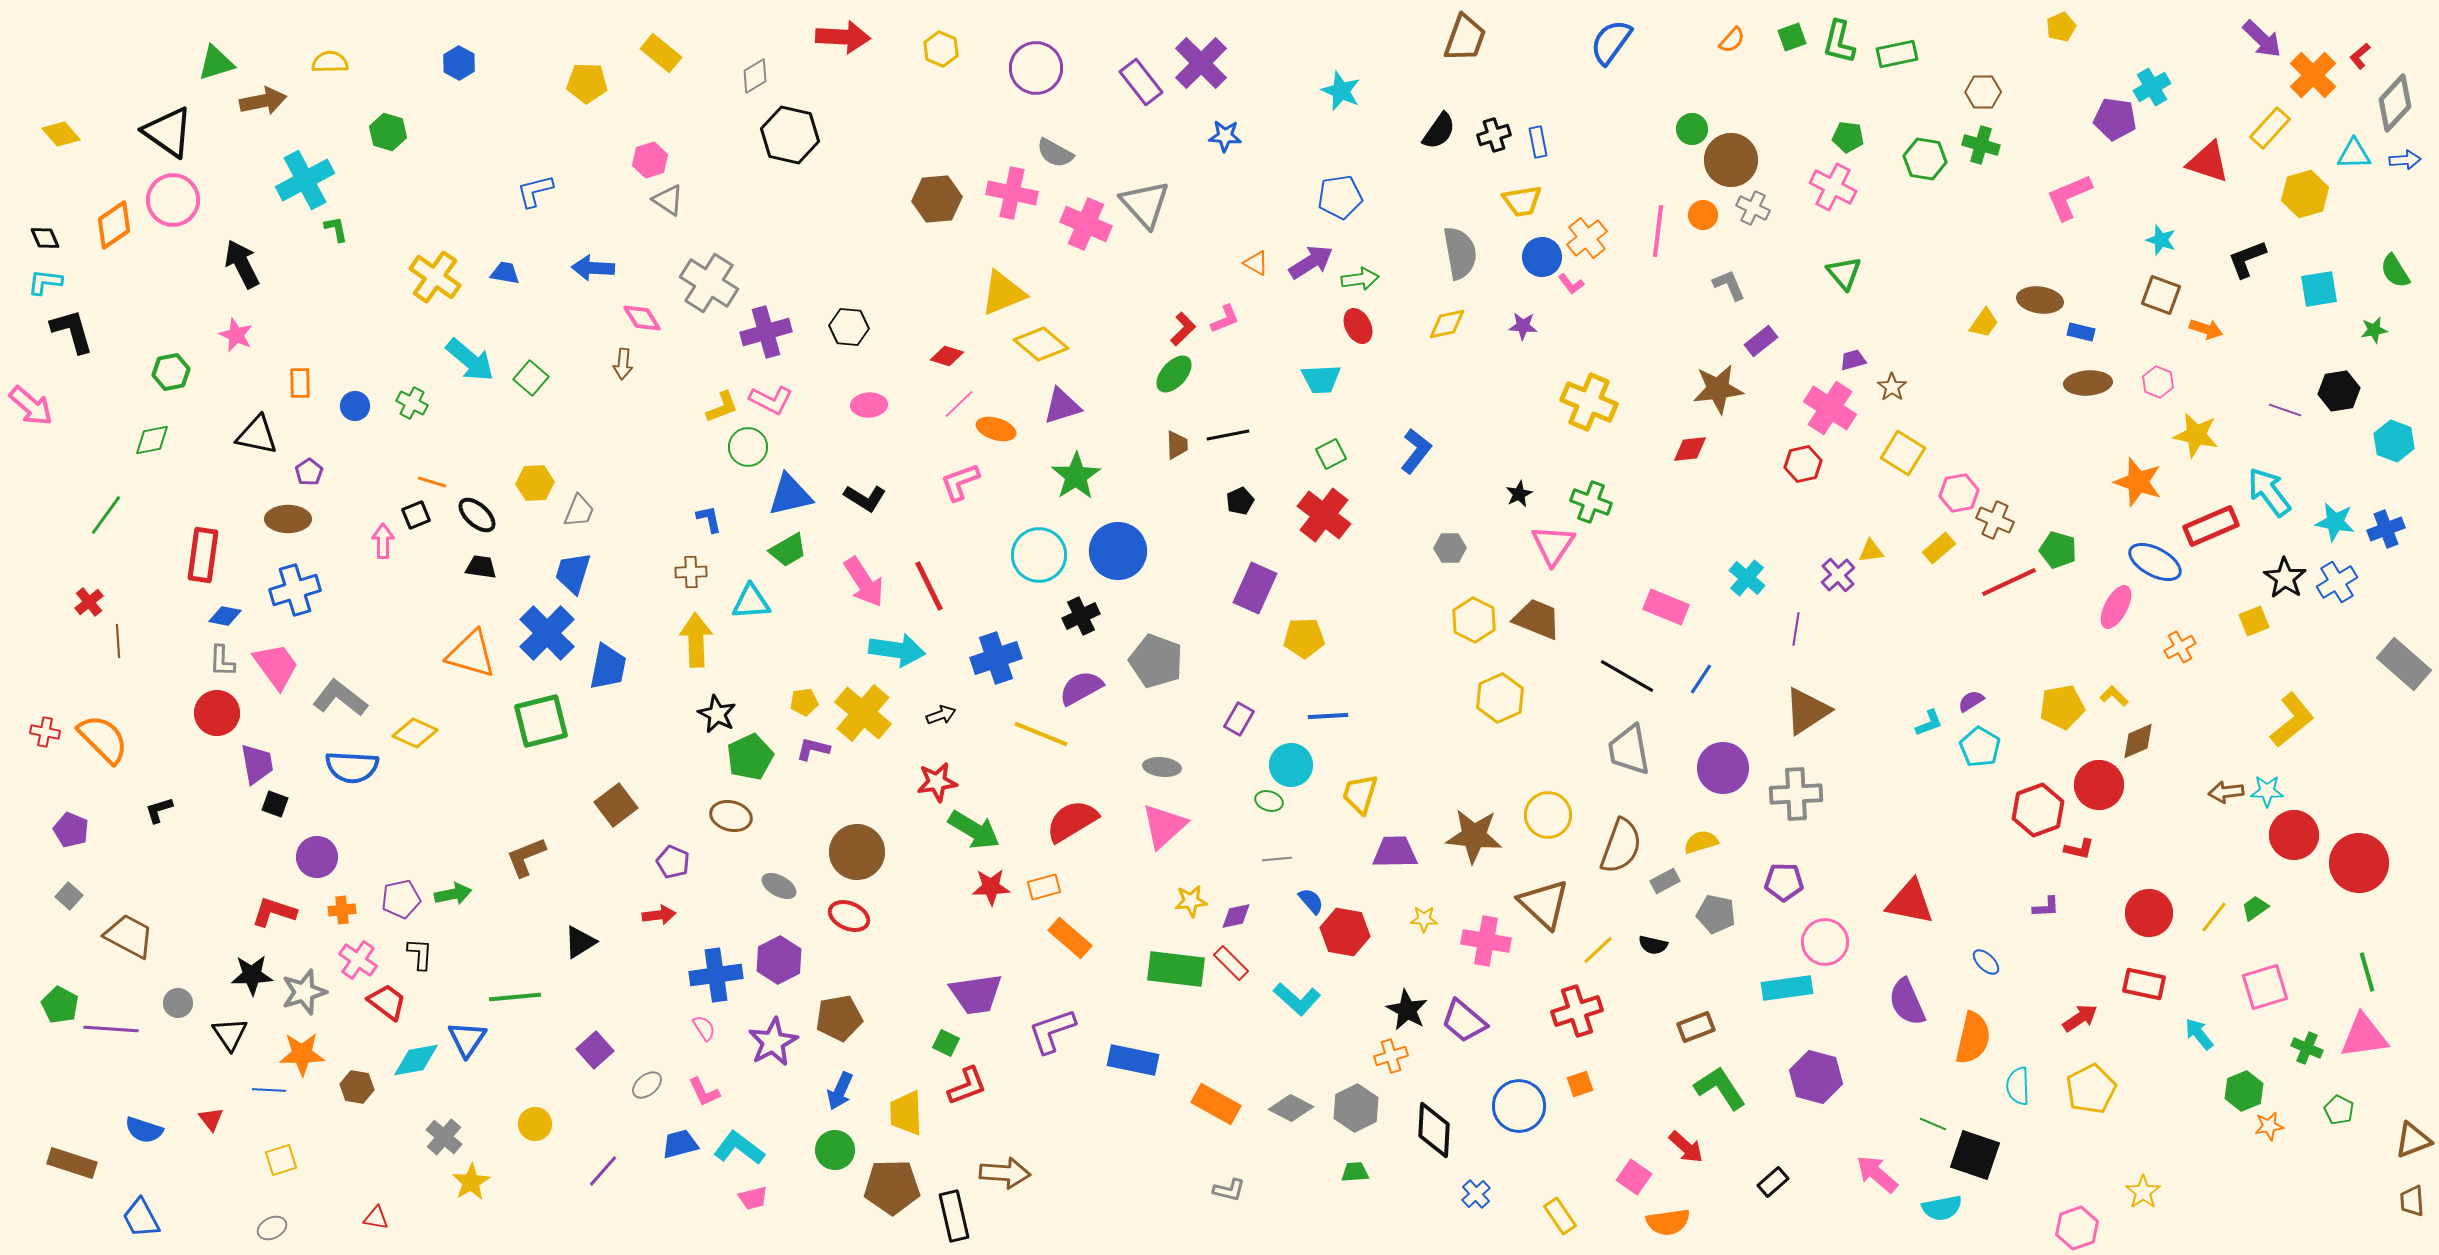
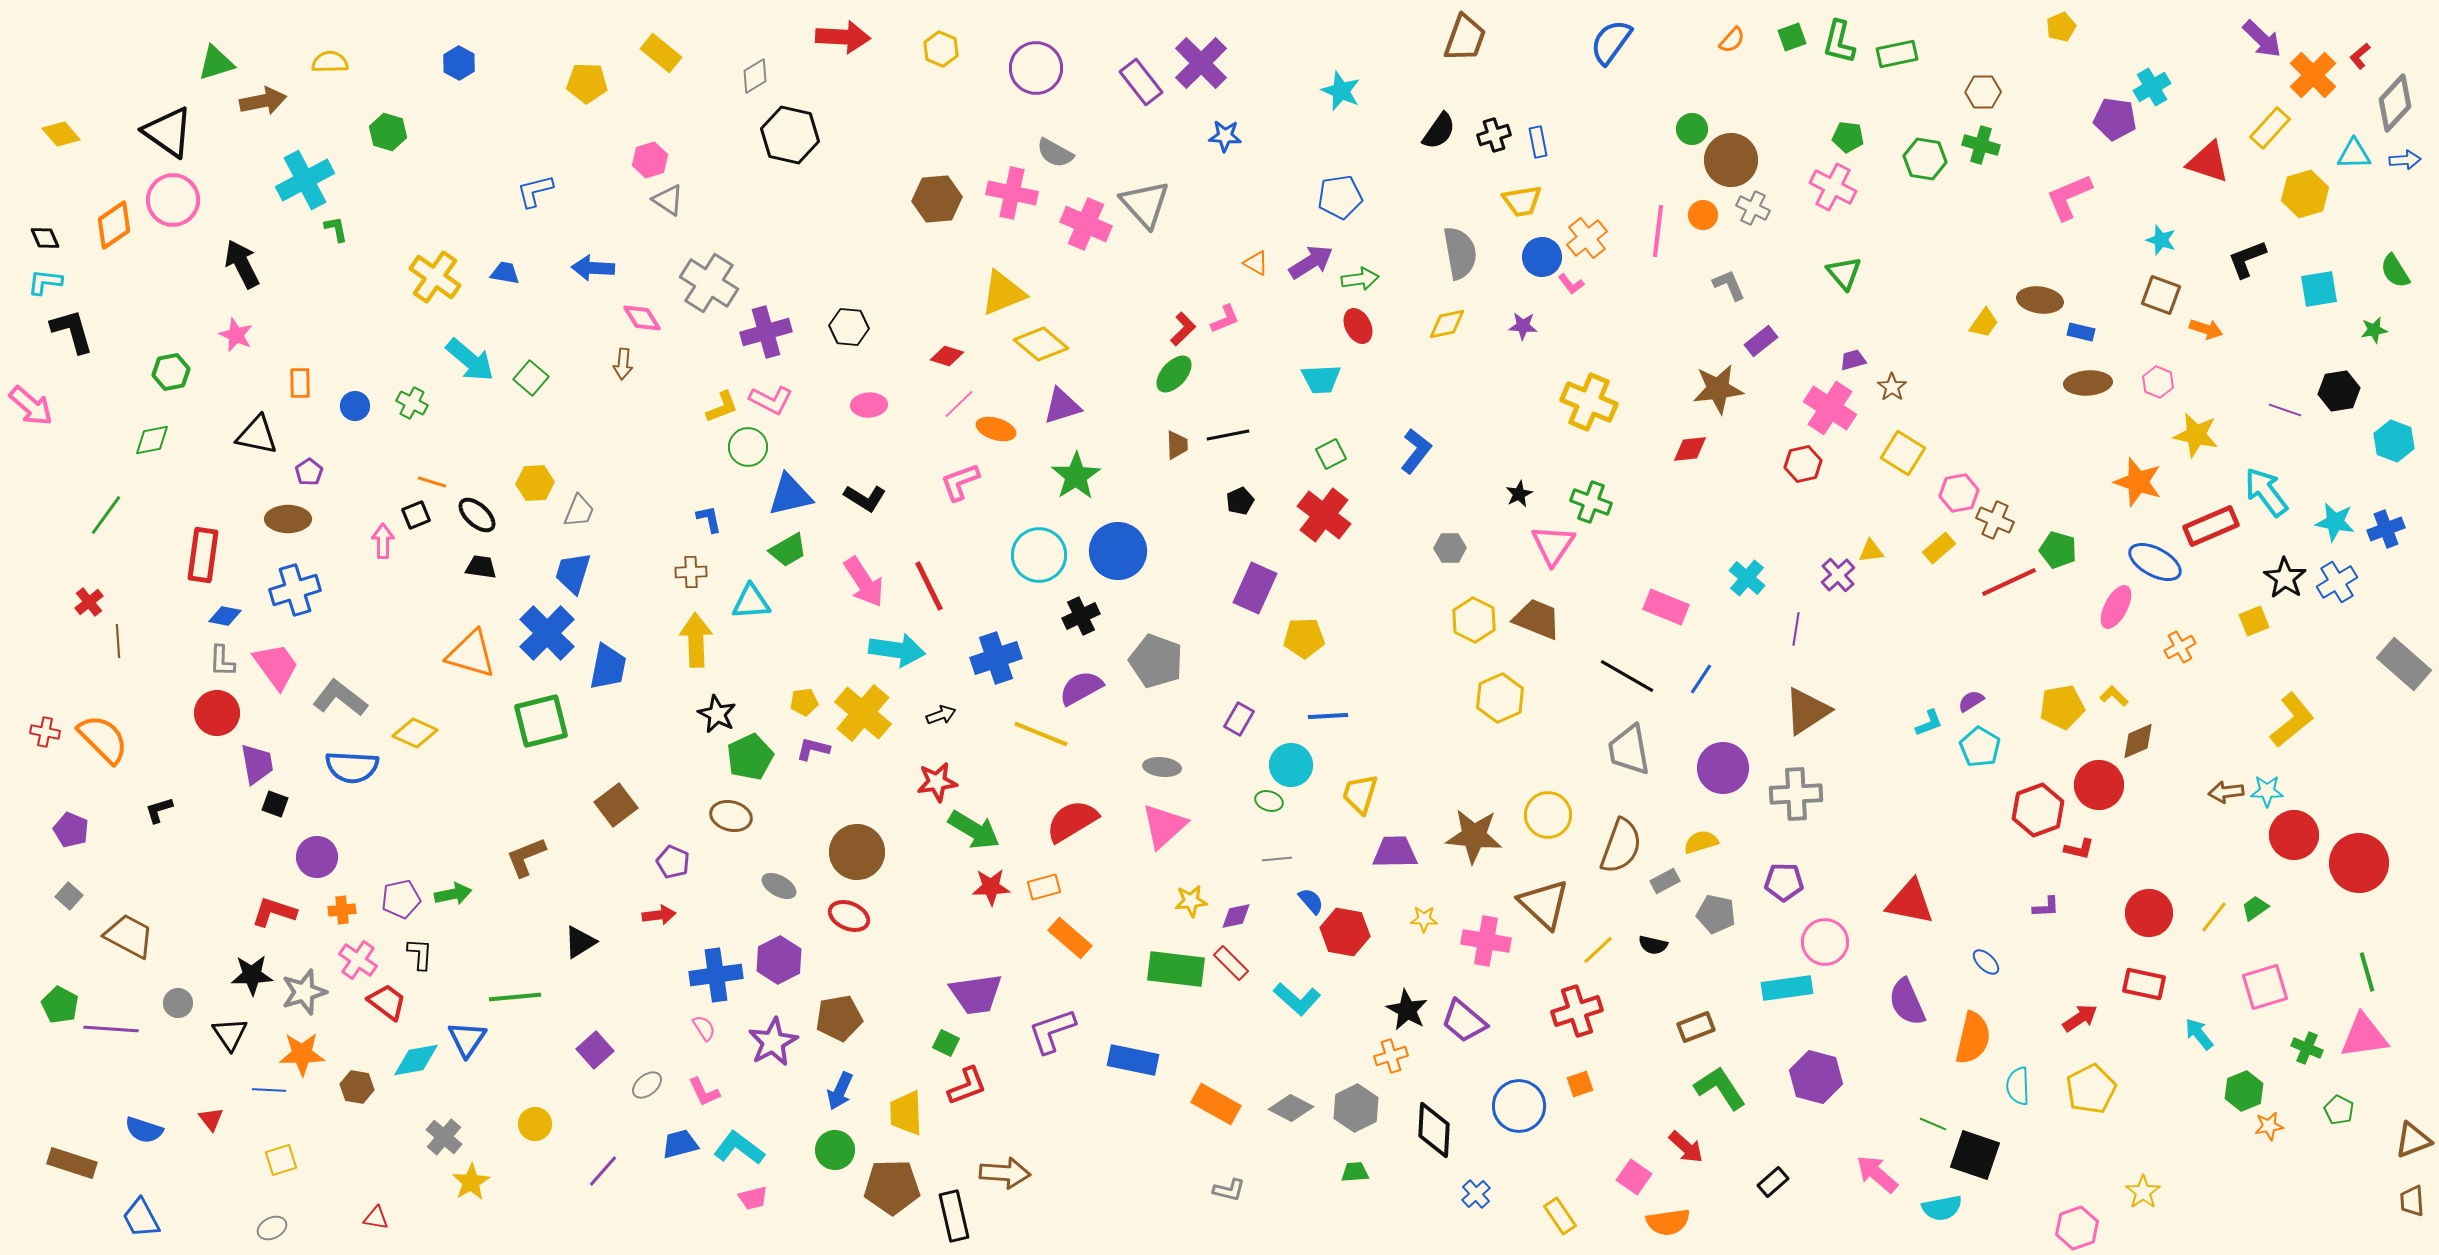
cyan arrow at (2269, 492): moved 3 px left
